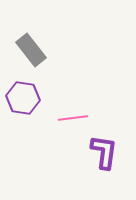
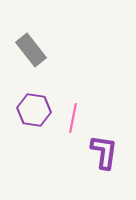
purple hexagon: moved 11 px right, 12 px down
pink line: rotated 72 degrees counterclockwise
